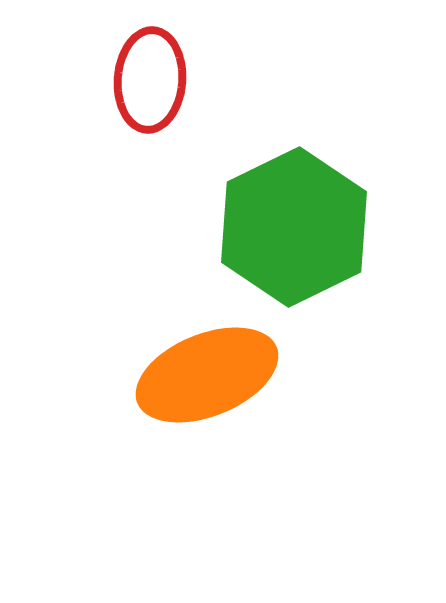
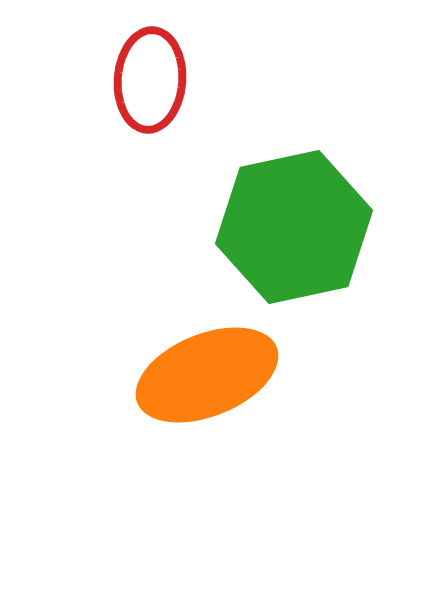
green hexagon: rotated 14 degrees clockwise
